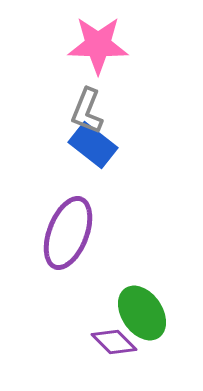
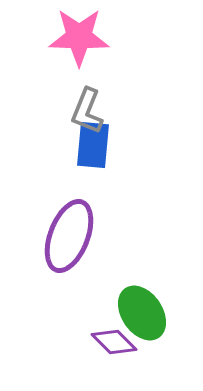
pink star: moved 19 px left, 8 px up
blue rectangle: rotated 57 degrees clockwise
purple ellipse: moved 1 px right, 3 px down
